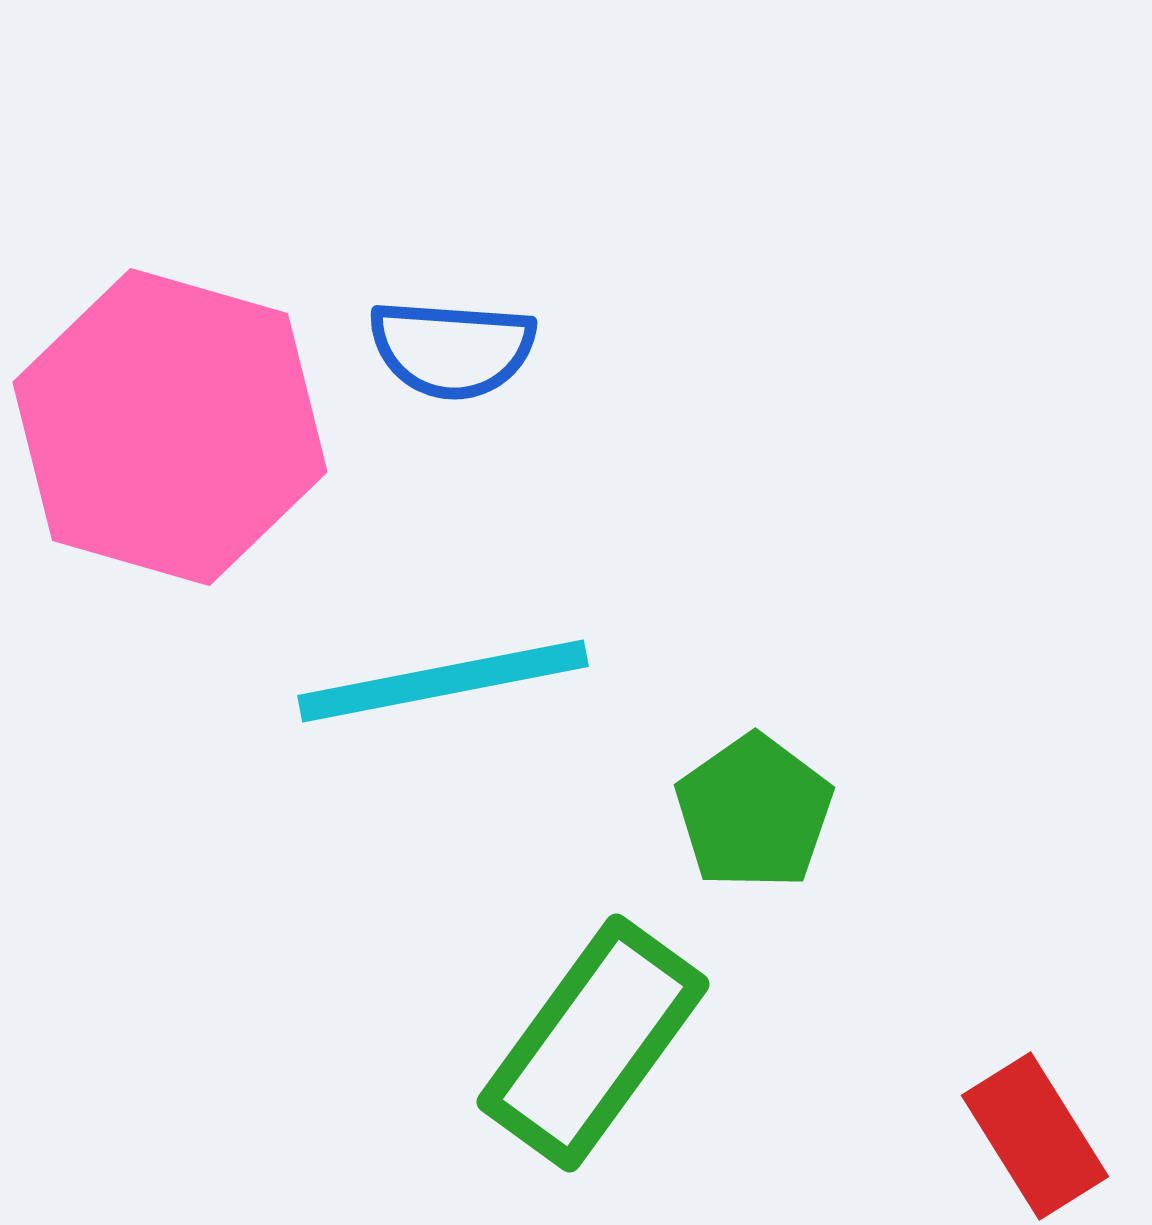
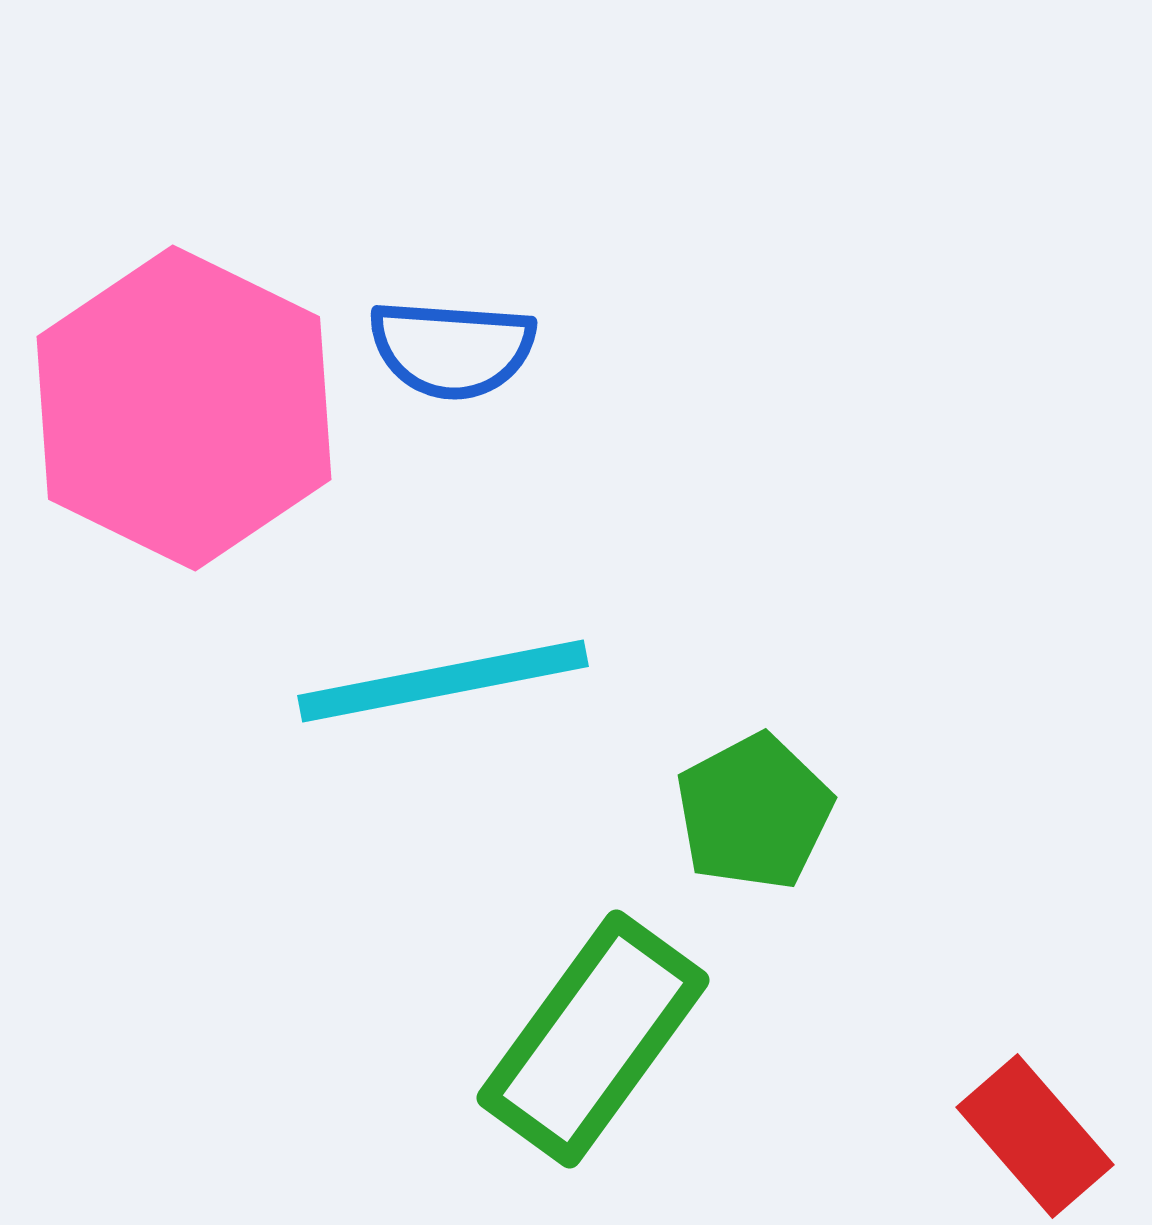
pink hexagon: moved 14 px right, 19 px up; rotated 10 degrees clockwise
green pentagon: rotated 7 degrees clockwise
green rectangle: moved 4 px up
red rectangle: rotated 9 degrees counterclockwise
